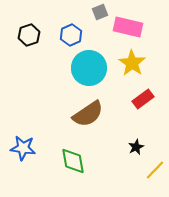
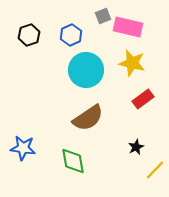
gray square: moved 3 px right, 4 px down
yellow star: rotated 20 degrees counterclockwise
cyan circle: moved 3 px left, 2 px down
brown semicircle: moved 4 px down
